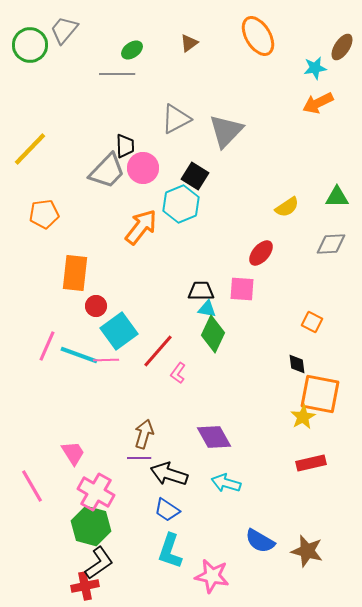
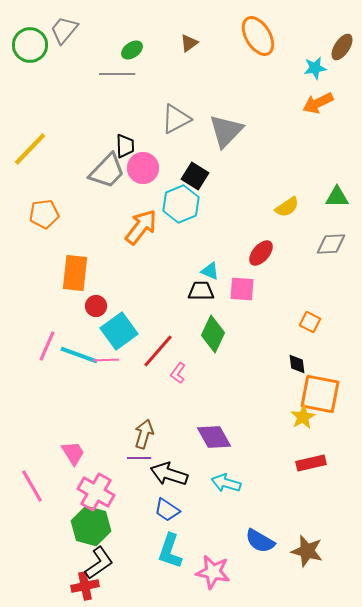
cyan triangle at (207, 309): moved 3 px right, 38 px up; rotated 12 degrees clockwise
orange square at (312, 322): moved 2 px left
pink star at (212, 576): moved 1 px right, 4 px up
